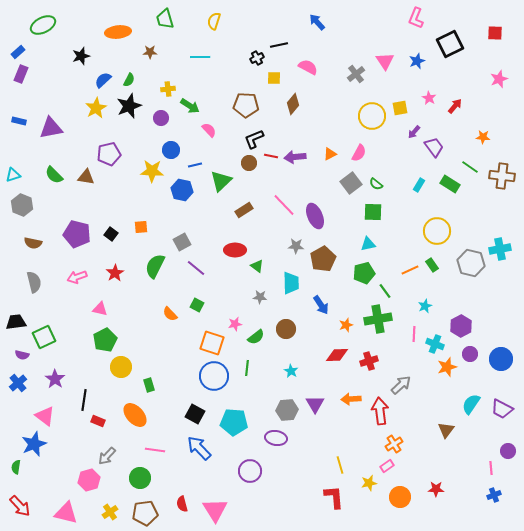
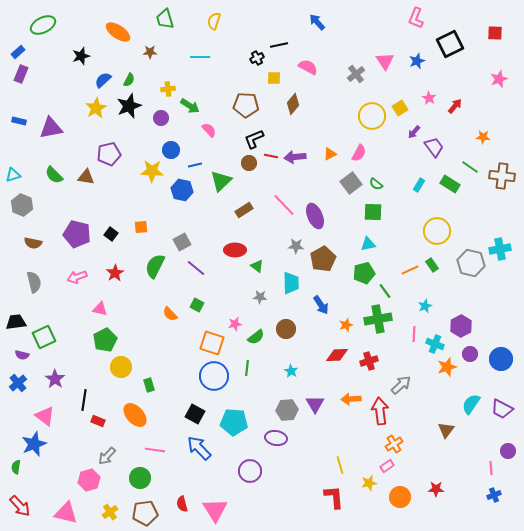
orange ellipse at (118, 32): rotated 40 degrees clockwise
yellow square at (400, 108): rotated 21 degrees counterclockwise
